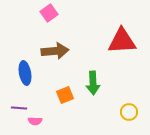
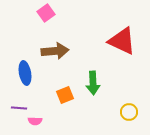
pink square: moved 3 px left
red triangle: rotated 28 degrees clockwise
